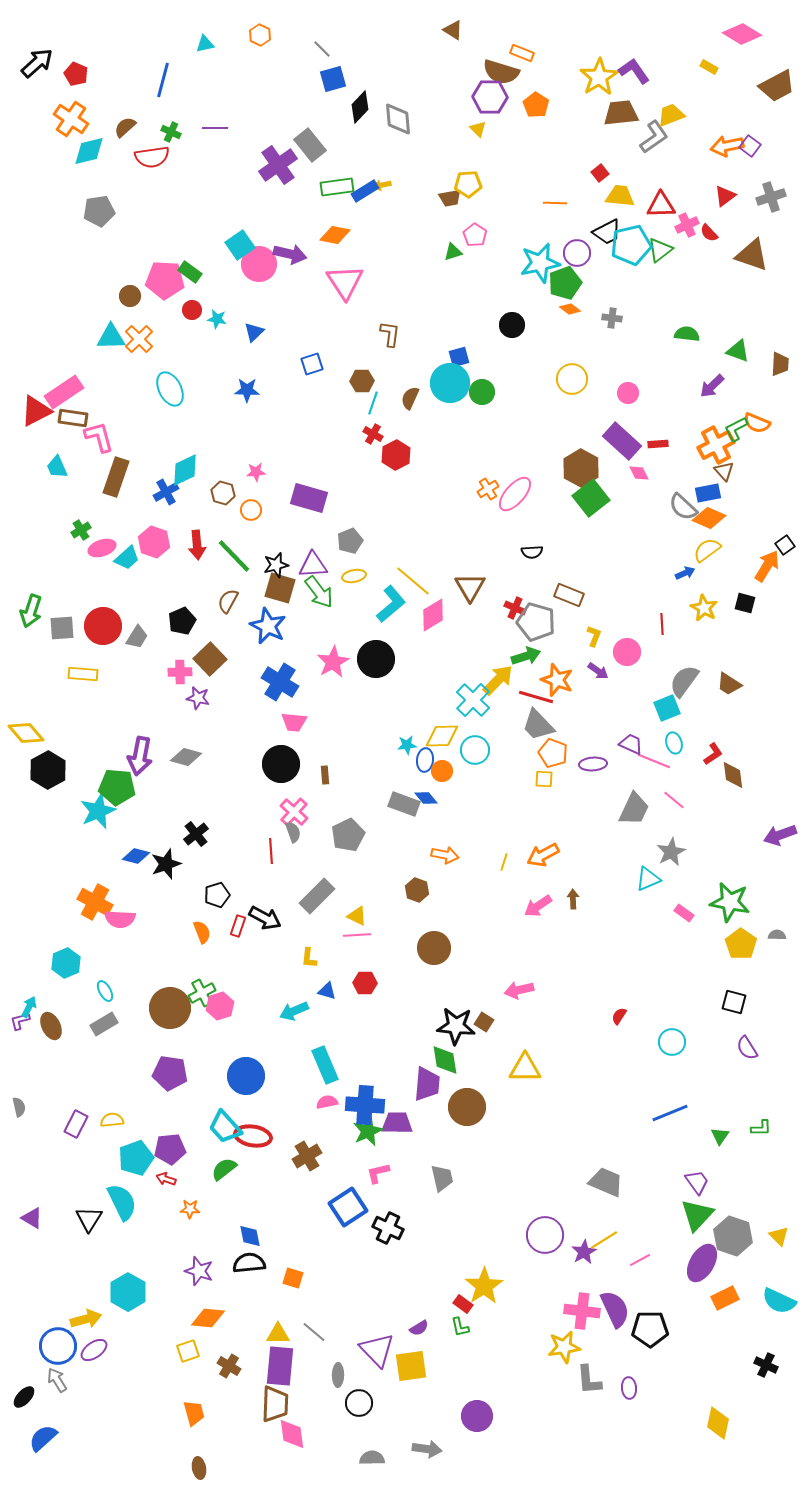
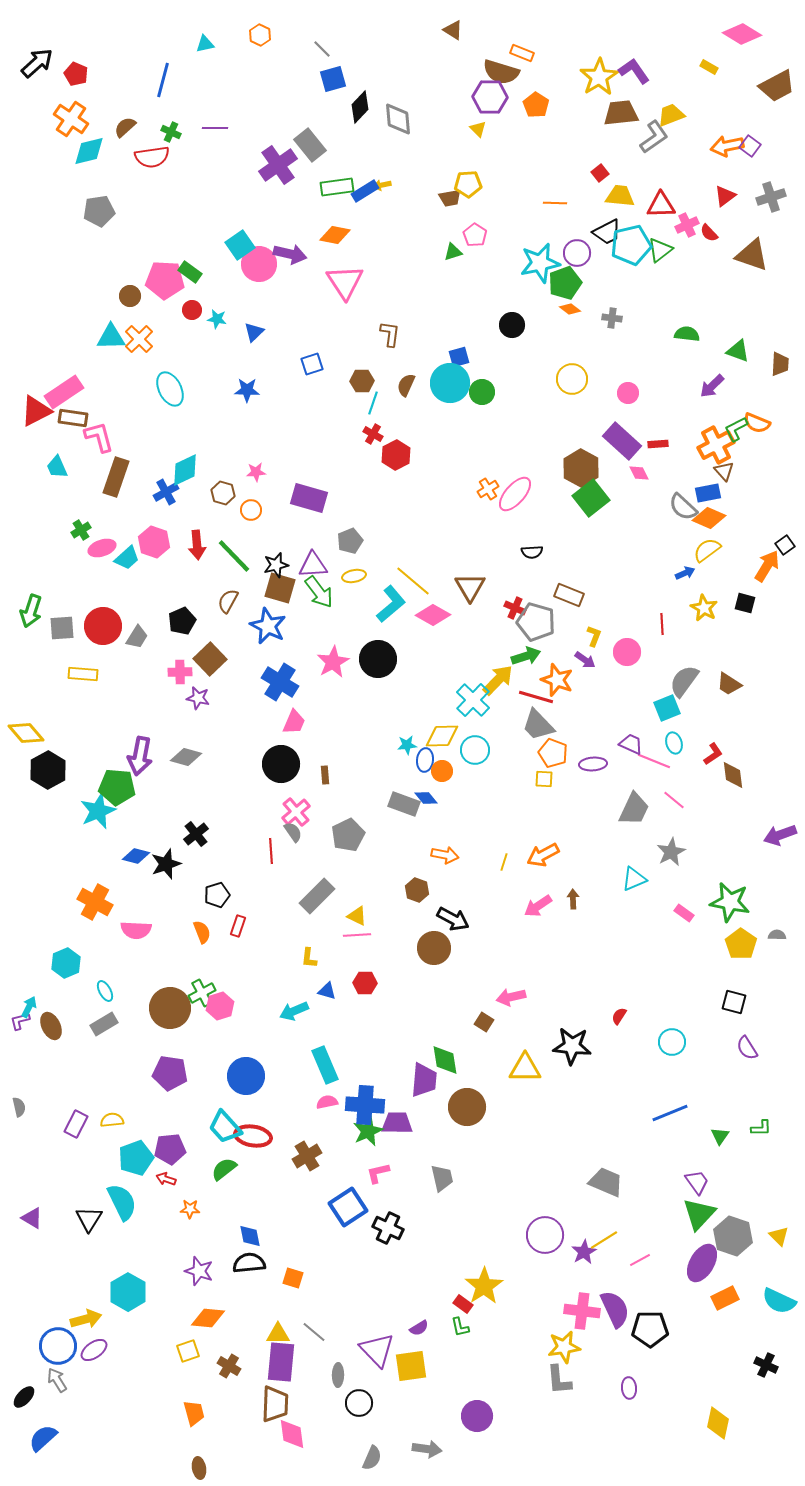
brown semicircle at (410, 398): moved 4 px left, 13 px up
pink diamond at (433, 615): rotated 60 degrees clockwise
black circle at (376, 659): moved 2 px right
purple arrow at (598, 671): moved 13 px left, 11 px up
pink trapezoid at (294, 722): rotated 72 degrees counterclockwise
pink cross at (294, 812): moved 2 px right; rotated 8 degrees clockwise
gray semicircle at (293, 832): rotated 15 degrees counterclockwise
cyan triangle at (648, 879): moved 14 px left
black arrow at (265, 918): moved 188 px right, 1 px down
pink semicircle at (120, 919): moved 16 px right, 11 px down
pink arrow at (519, 990): moved 8 px left, 7 px down
black star at (456, 1026): moved 116 px right, 20 px down
purple trapezoid at (427, 1084): moved 3 px left, 4 px up
green triangle at (697, 1215): moved 2 px right, 1 px up
purple rectangle at (280, 1366): moved 1 px right, 4 px up
gray L-shape at (589, 1380): moved 30 px left
gray semicircle at (372, 1458): rotated 115 degrees clockwise
